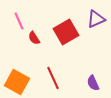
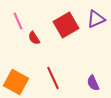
pink line: moved 1 px left
red square: moved 7 px up
orange square: moved 1 px left
